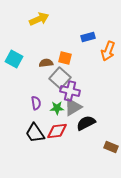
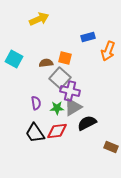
black semicircle: moved 1 px right
